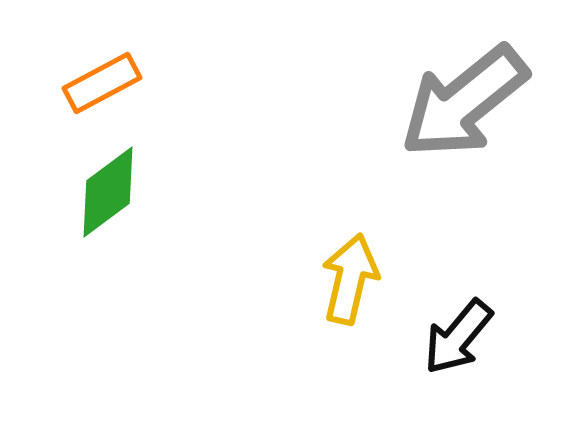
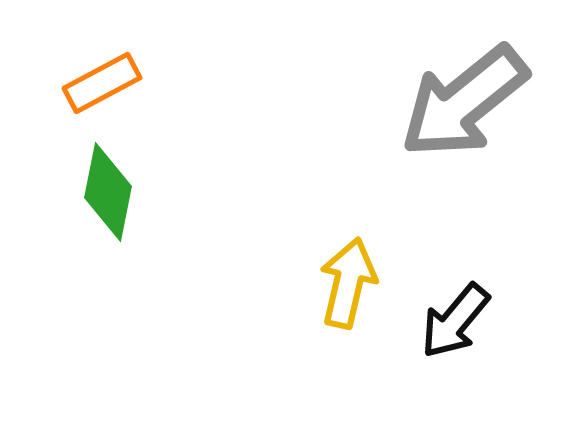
green diamond: rotated 42 degrees counterclockwise
yellow arrow: moved 2 px left, 4 px down
black arrow: moved 3 px left, 16 px up
